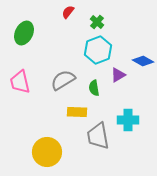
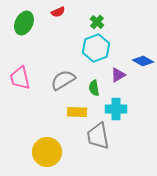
red semicircle: moved 10 px left; rotated 152 degrees counterclockwise
green ellipse: moved 10 px up
cyan hexagon: moved 2 px left, 2 px up
pink trapezoid: moved 4 px up
cyan cross: moved 12 px left, 11 px up
